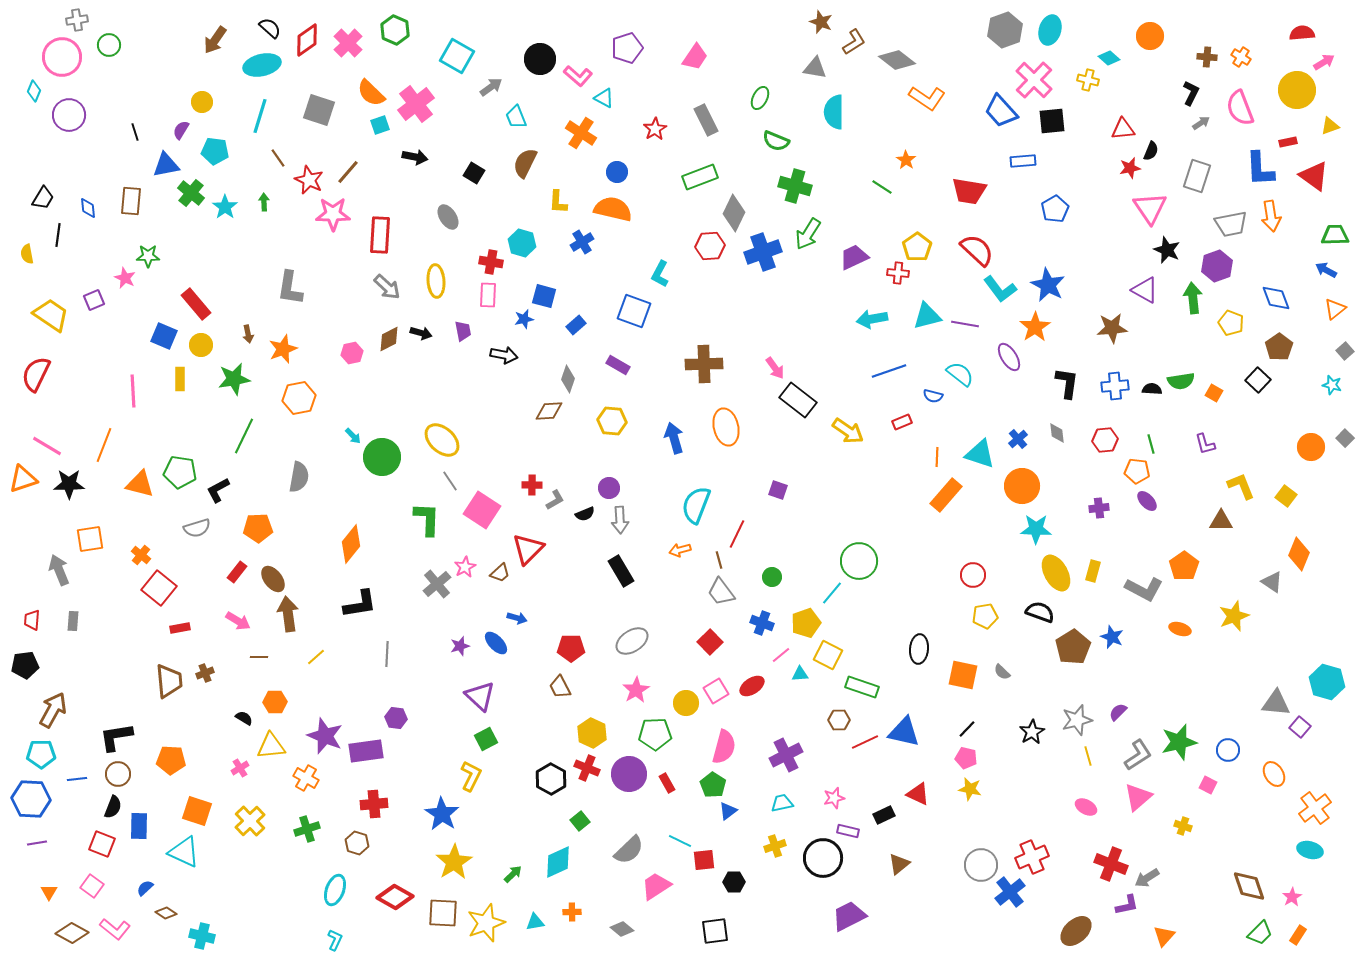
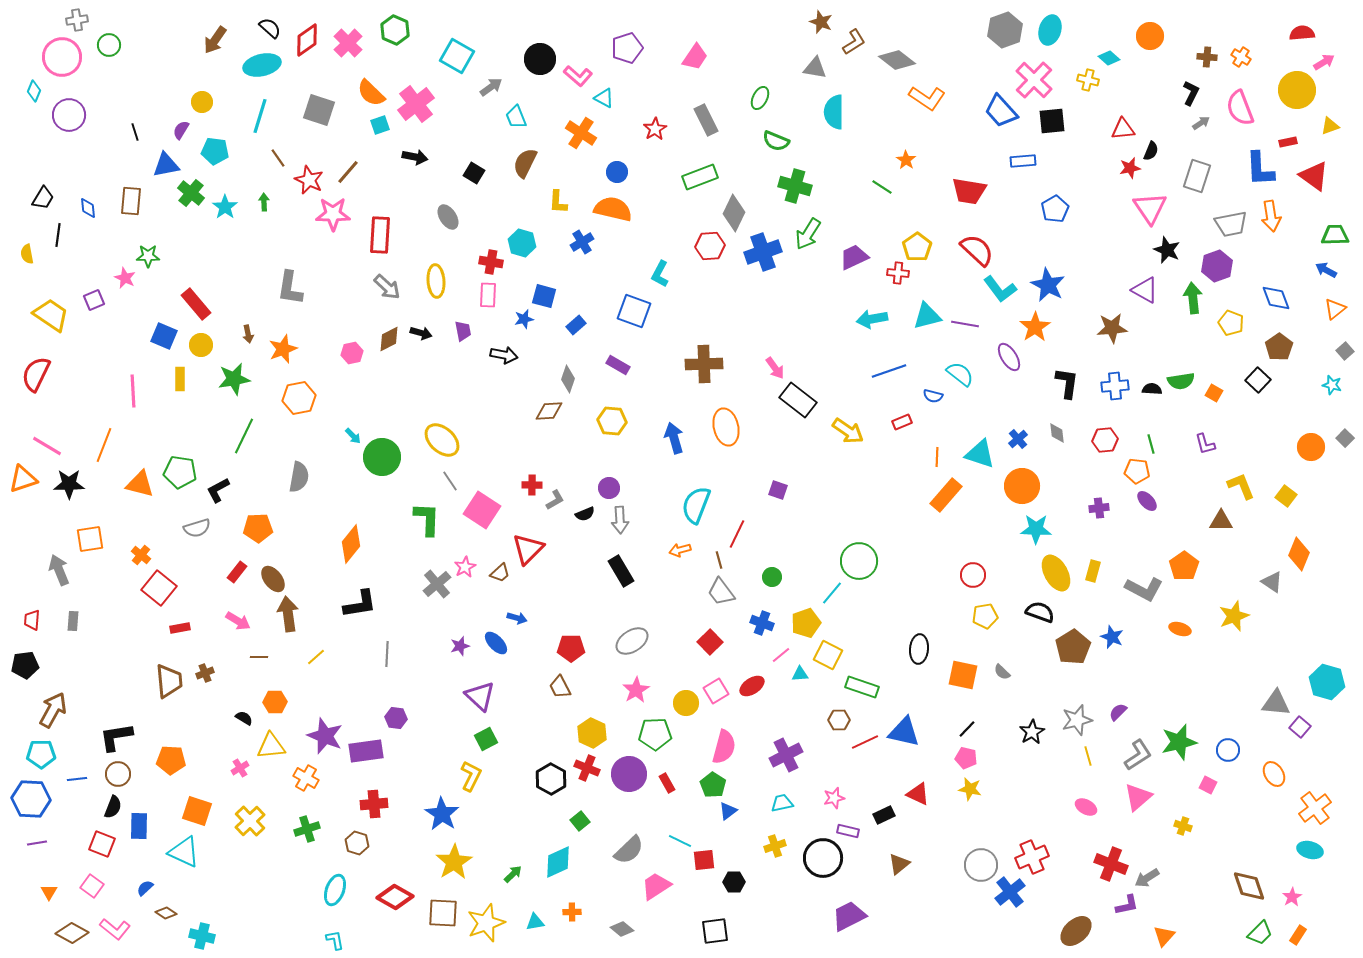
cyan L-shape at (335, 940): rotated 35 degrees counterclockwise
